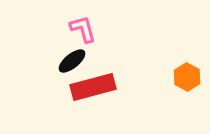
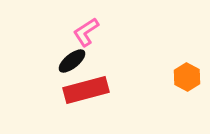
pink L-shape: moved 3 px right, 3 px down; rotated 108 degrees counterclockwise
red rectangle: moved 7 px left, 3 px down
